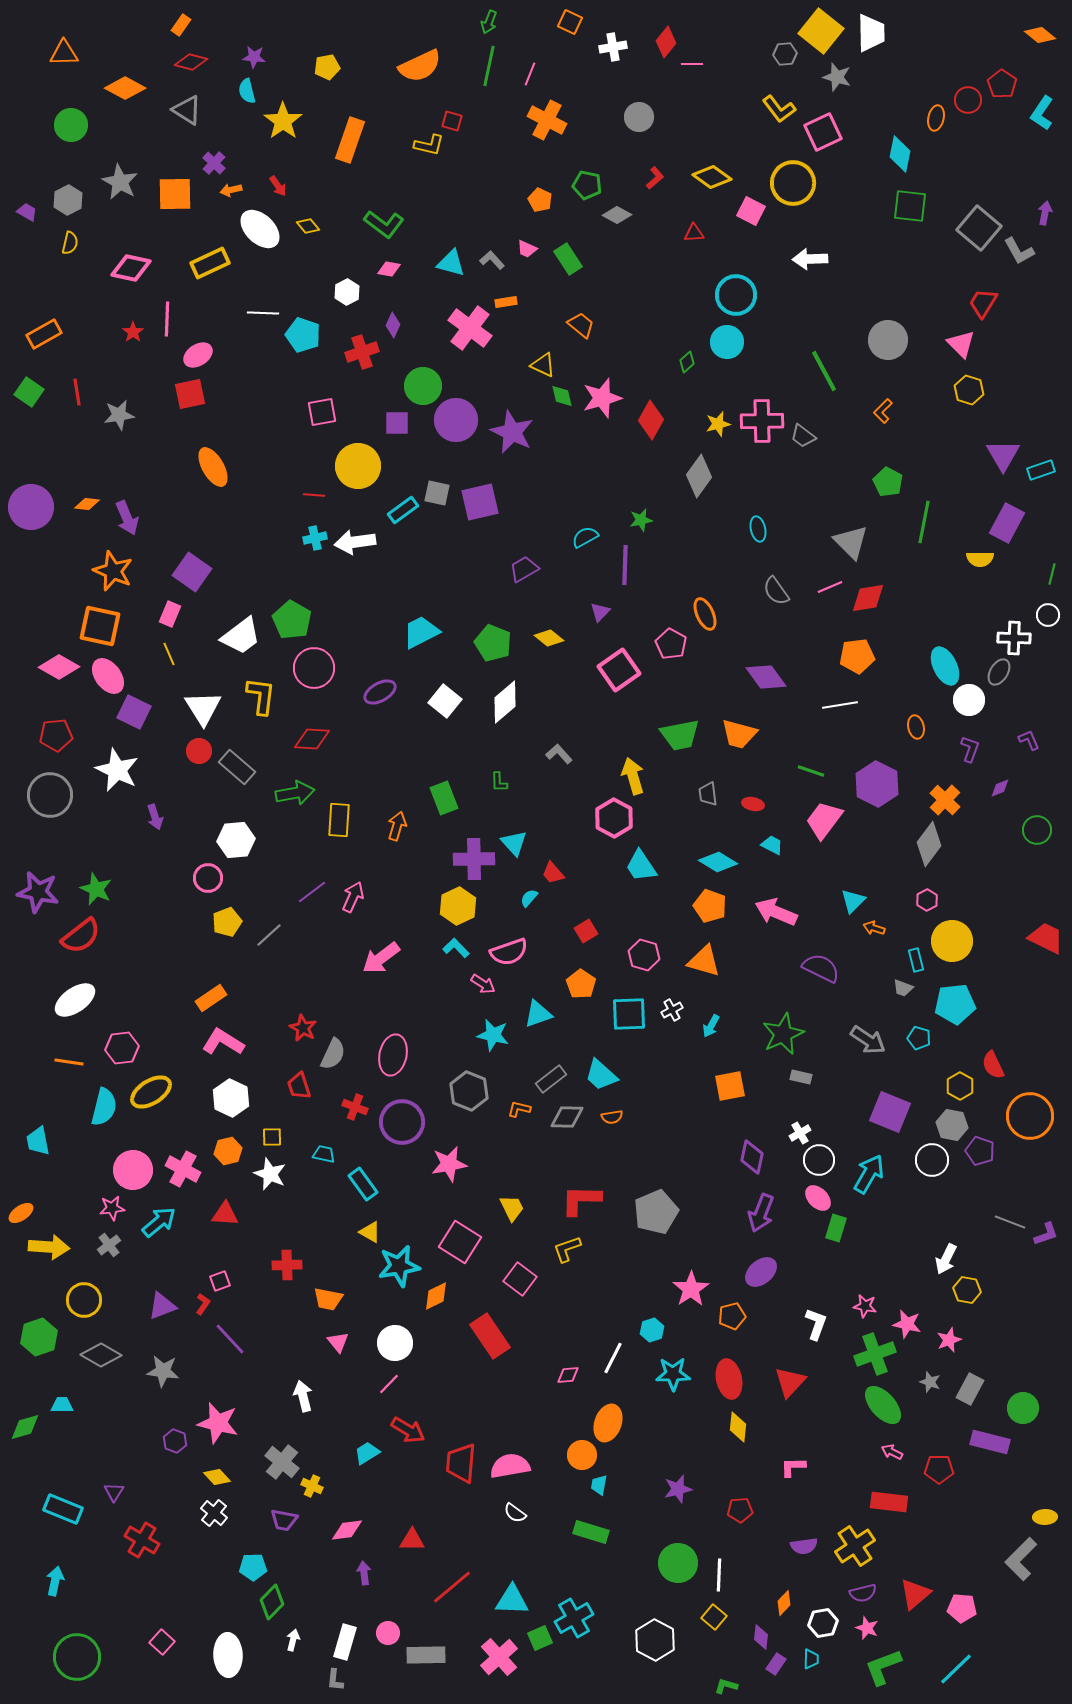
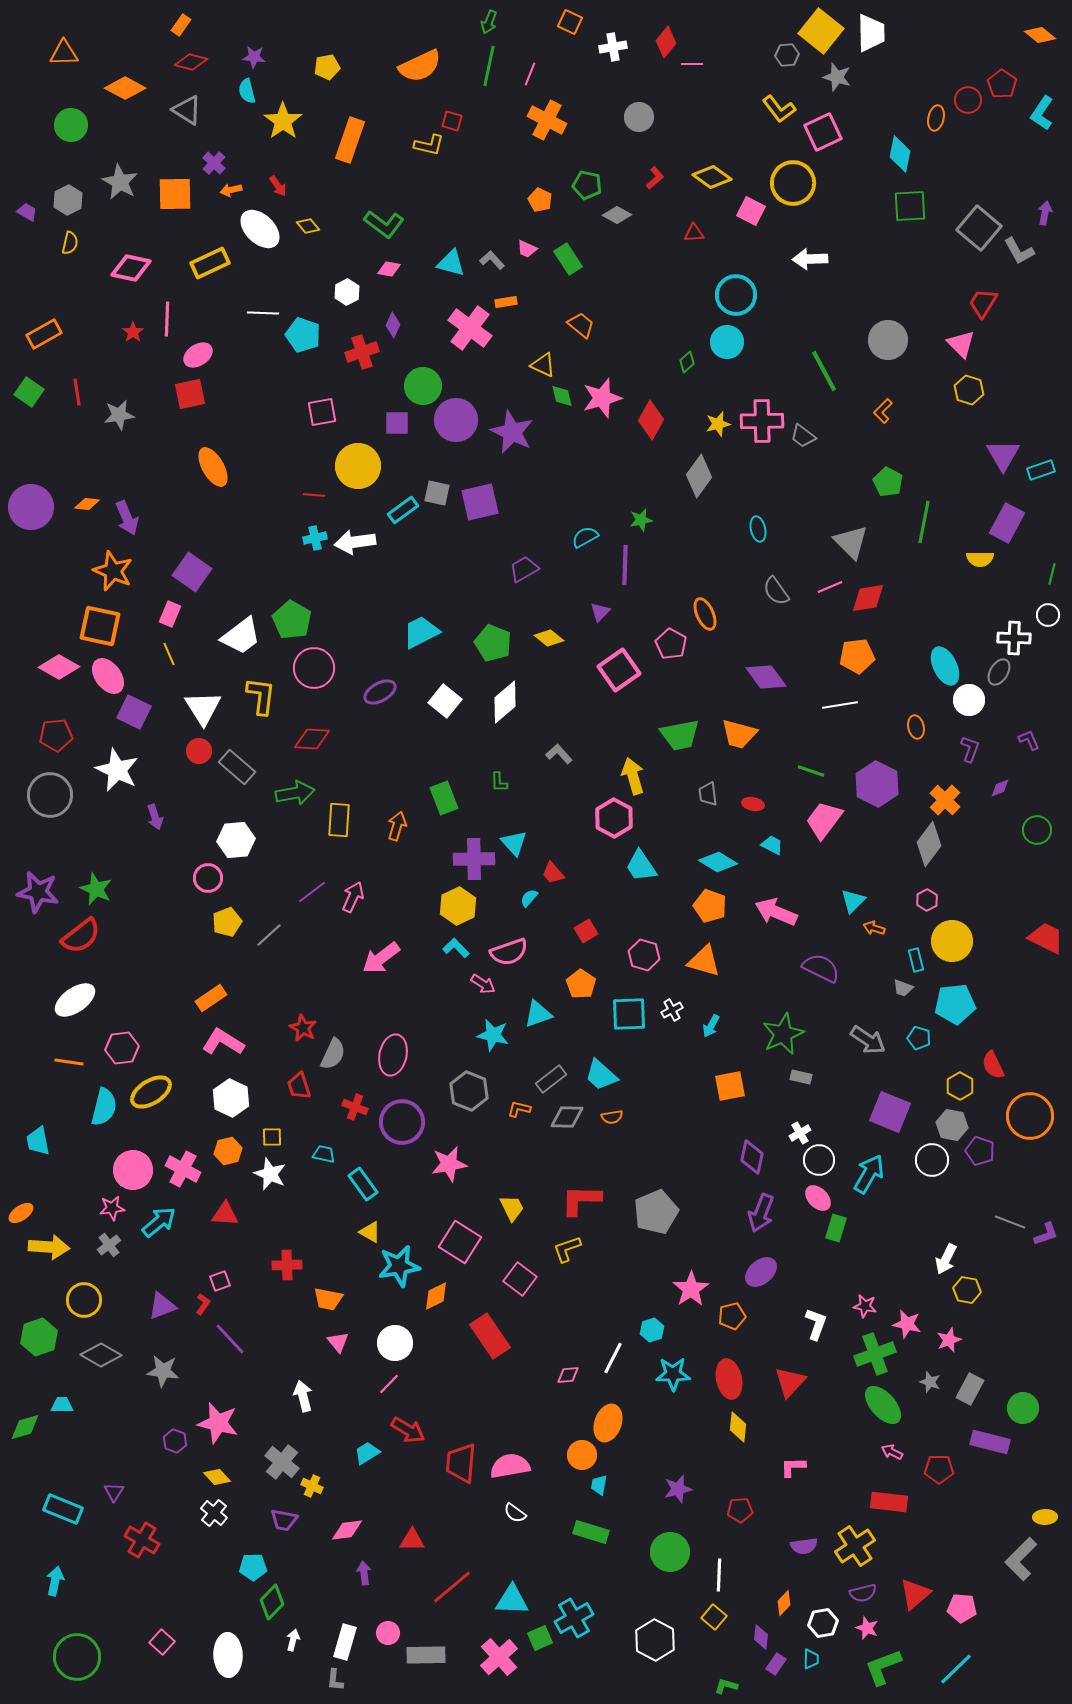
gray hexagon at (785, 54): moved 2 px right, 1 px down
green square at (910, 206): rotated 9 degrees counterclockwise
green circle at (678, 1563): moved 8 px left, 11 px up
